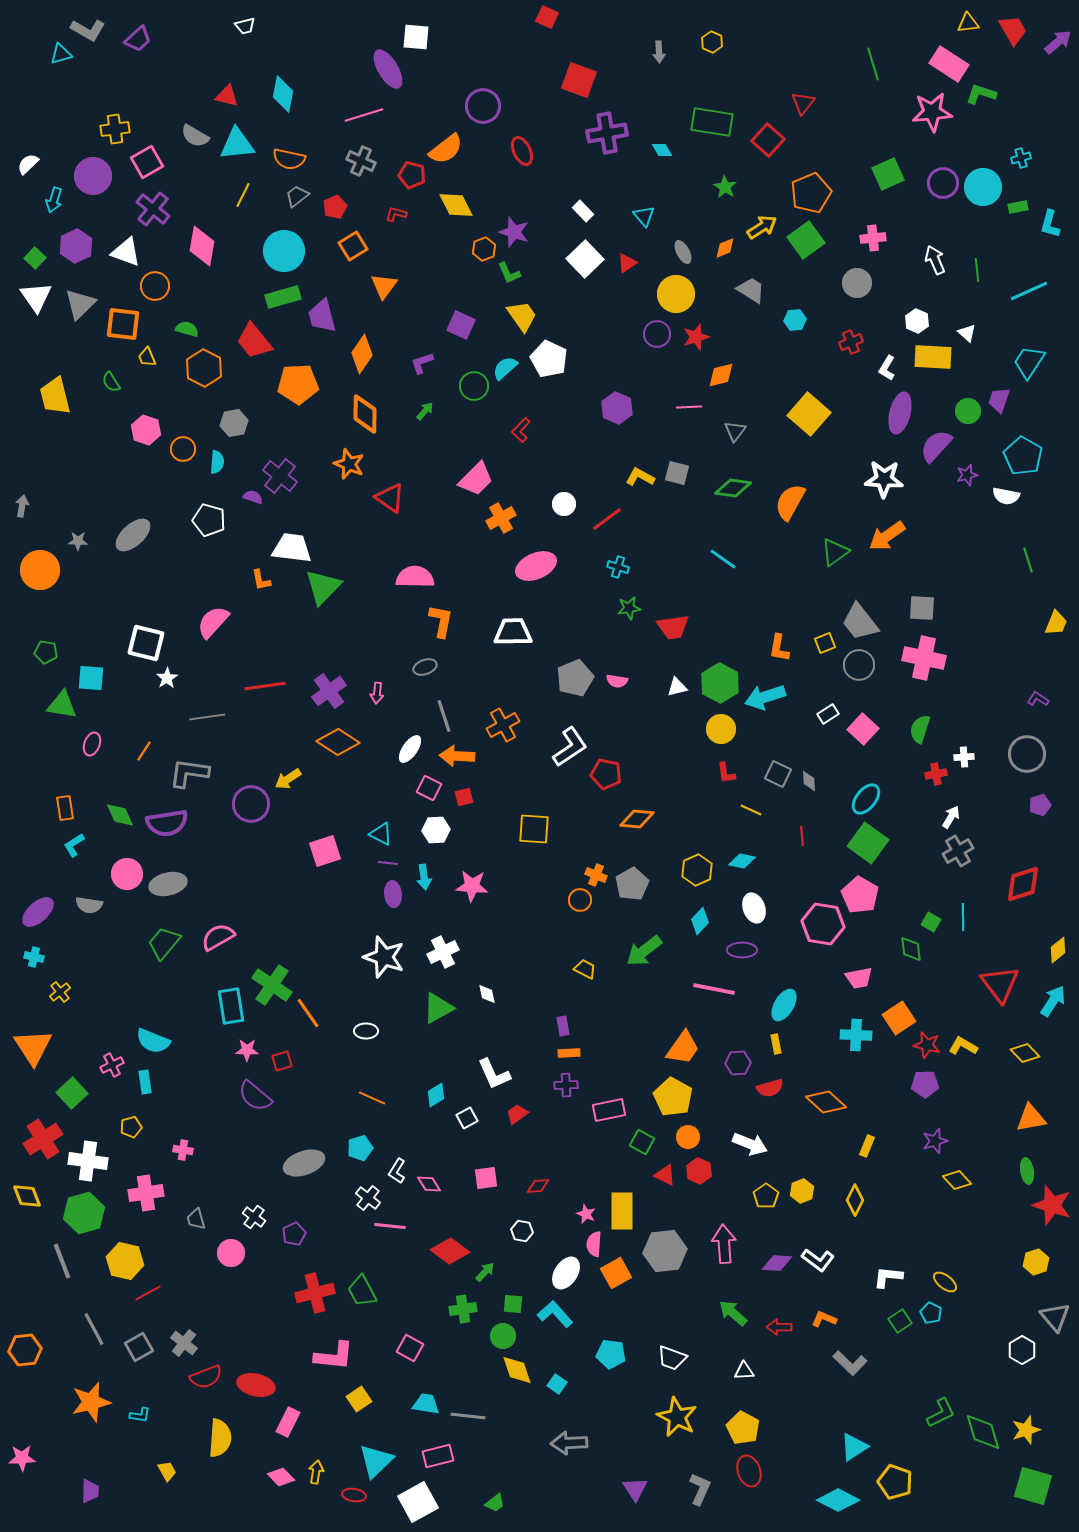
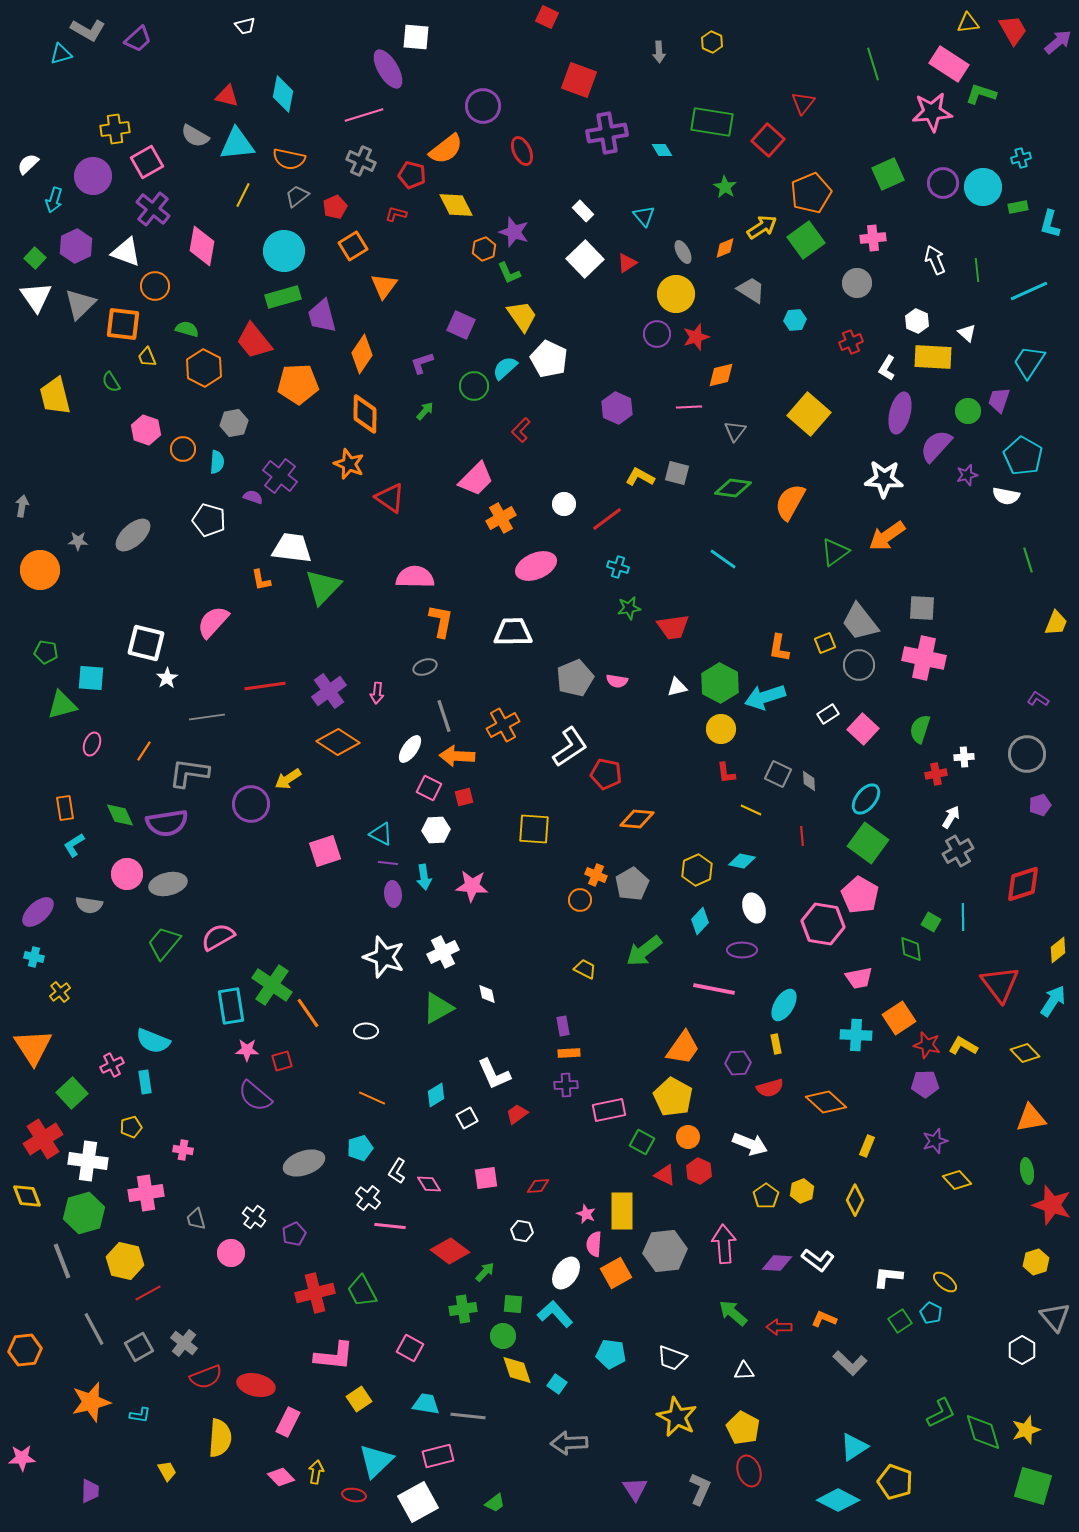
green triangle at (62, 705): rotated 24 degrees counterclockwise
